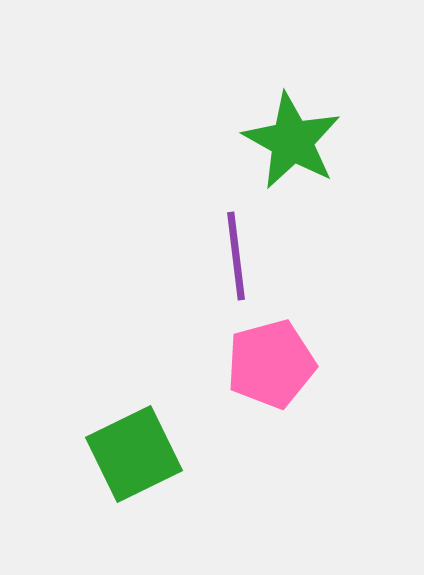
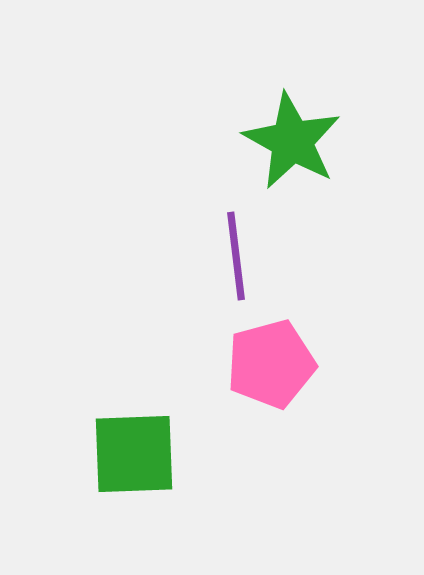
green square: rotated 24 degrees clockwise
